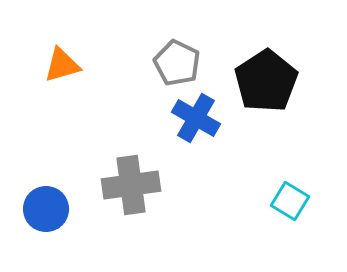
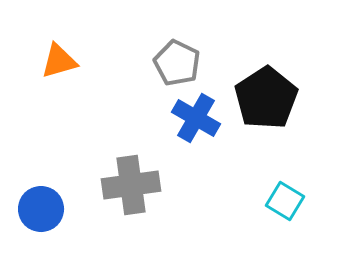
orange triangle: moved 3 px left, 4 px up
black pentagon: moved 17 px down
cyan square: moved 5 px left
blue circle: moved 5 px left
